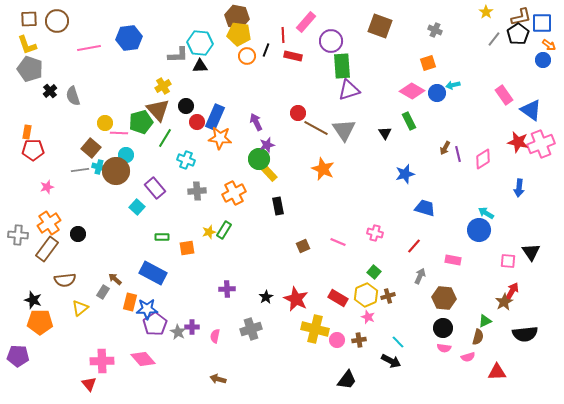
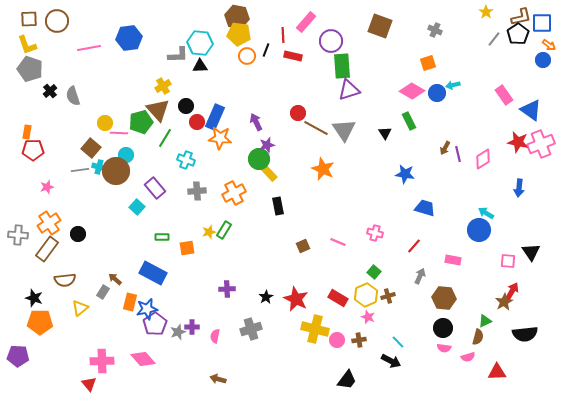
blue star at (405, 174): rotated 24 degrees clockwise
black star at (33, 300): moved 1 px right, 2 px up
blue star at (147, 309): rotated 10 degrees counterclockwise
gray star at (178, 332): rotated 21 degrees clockwise
